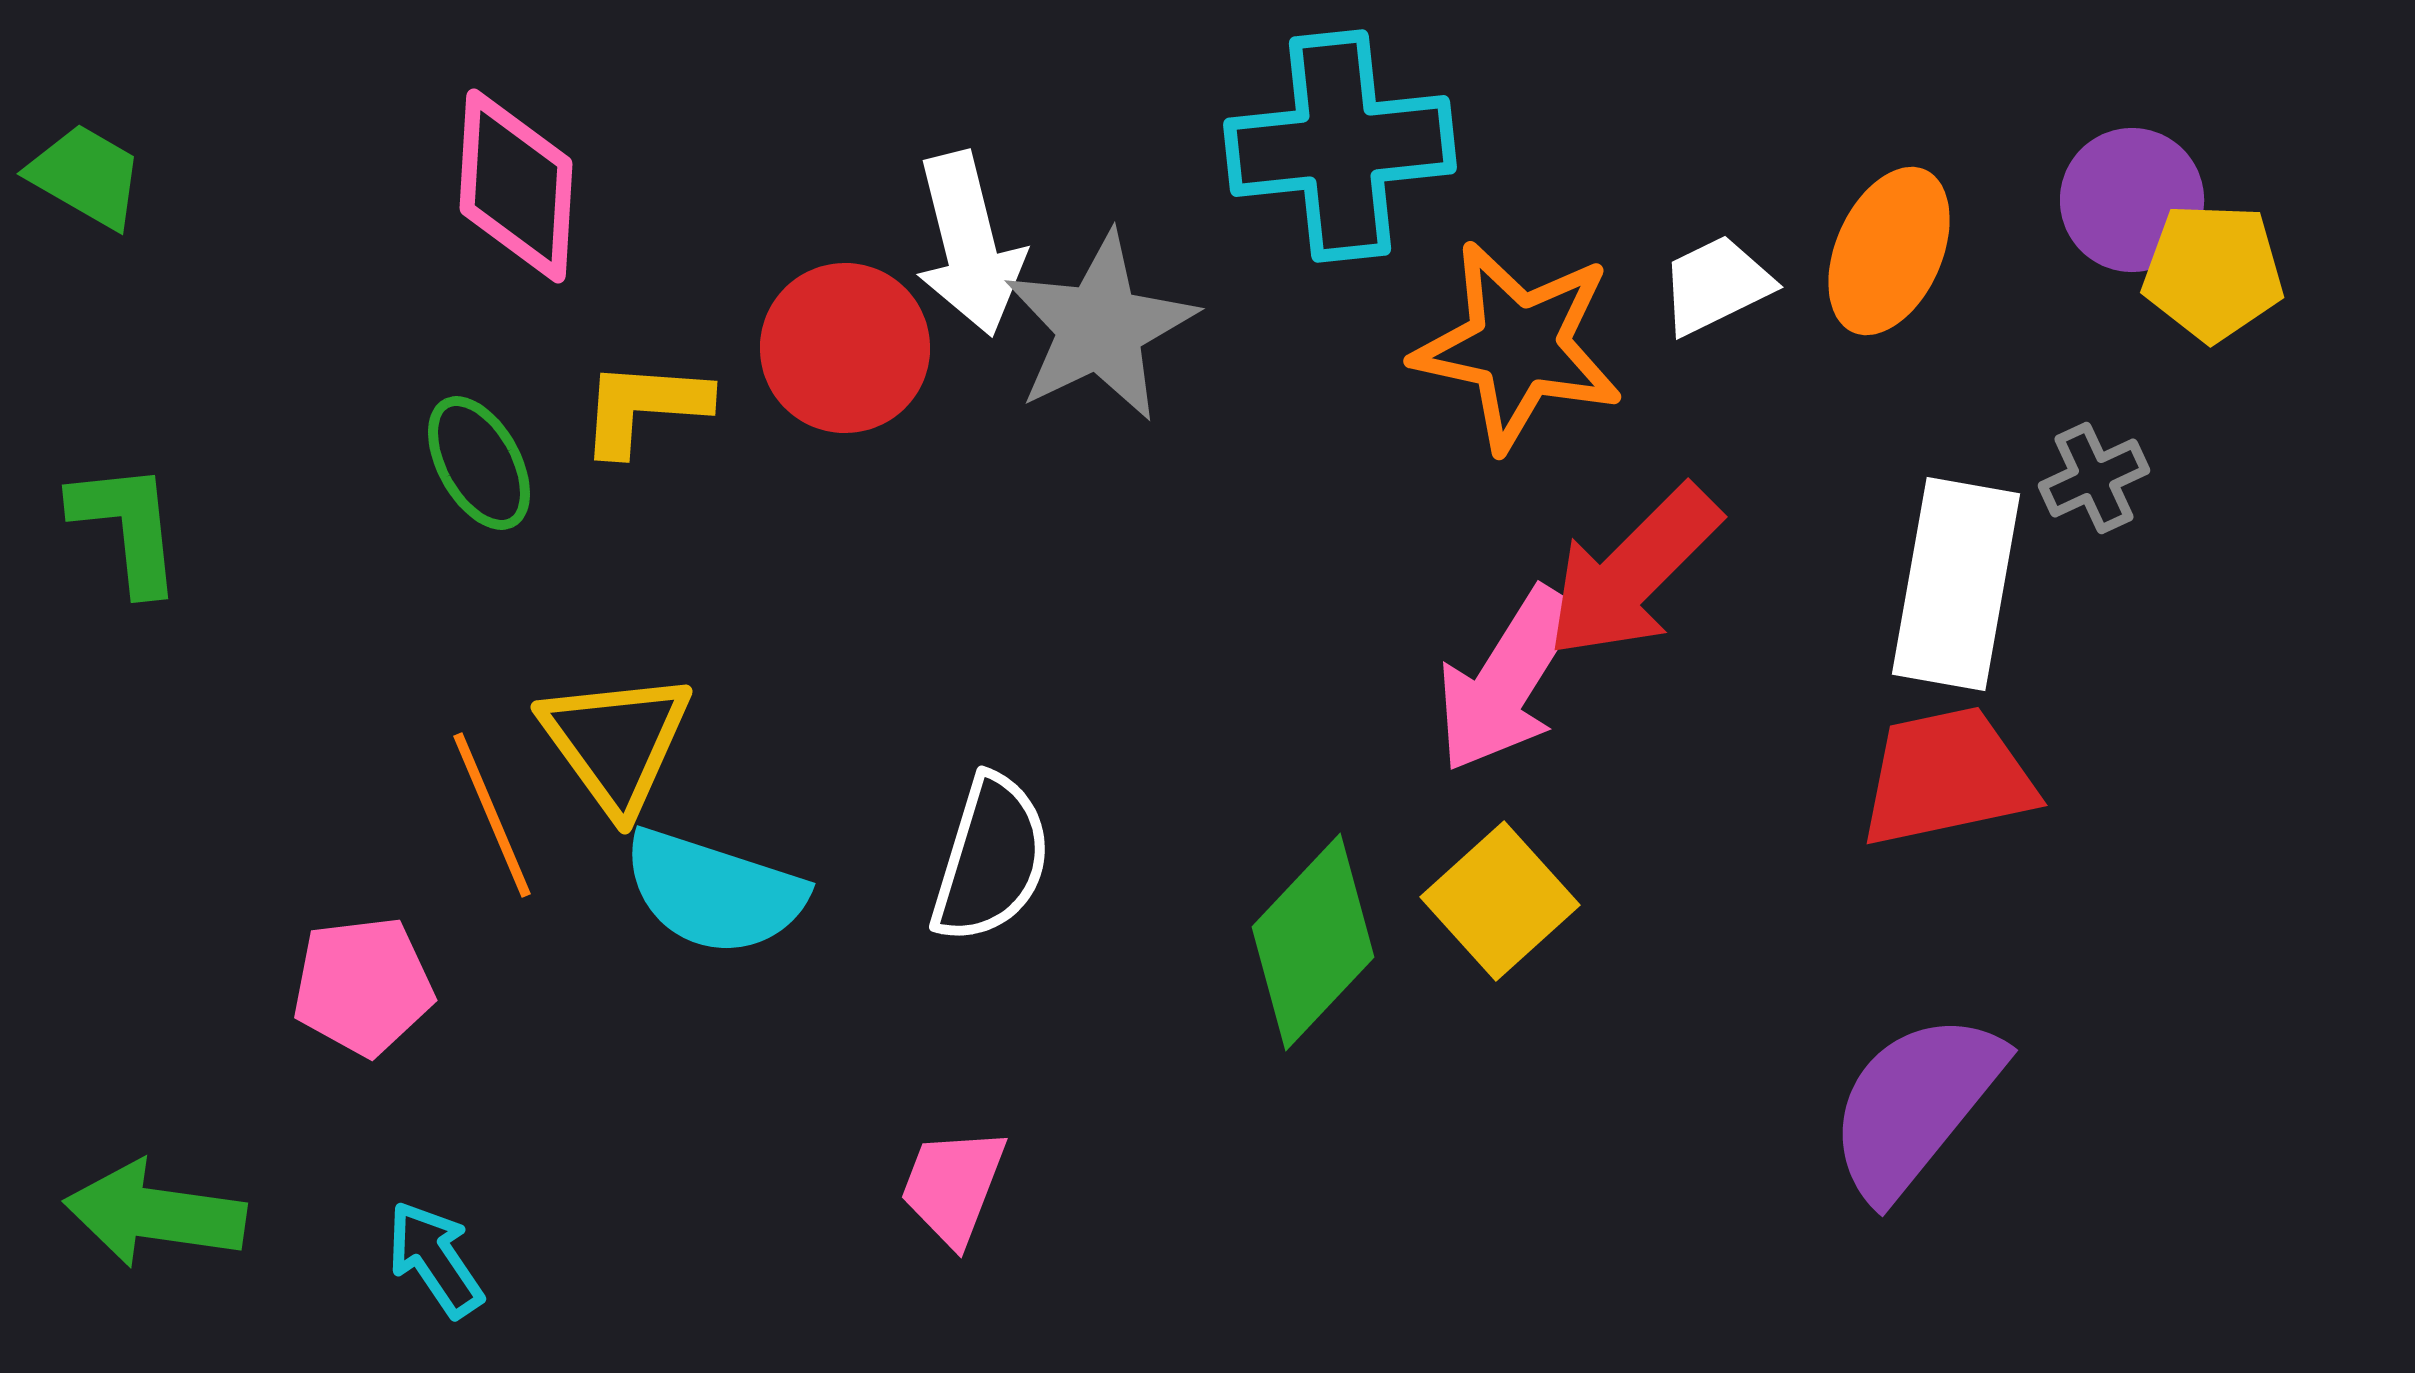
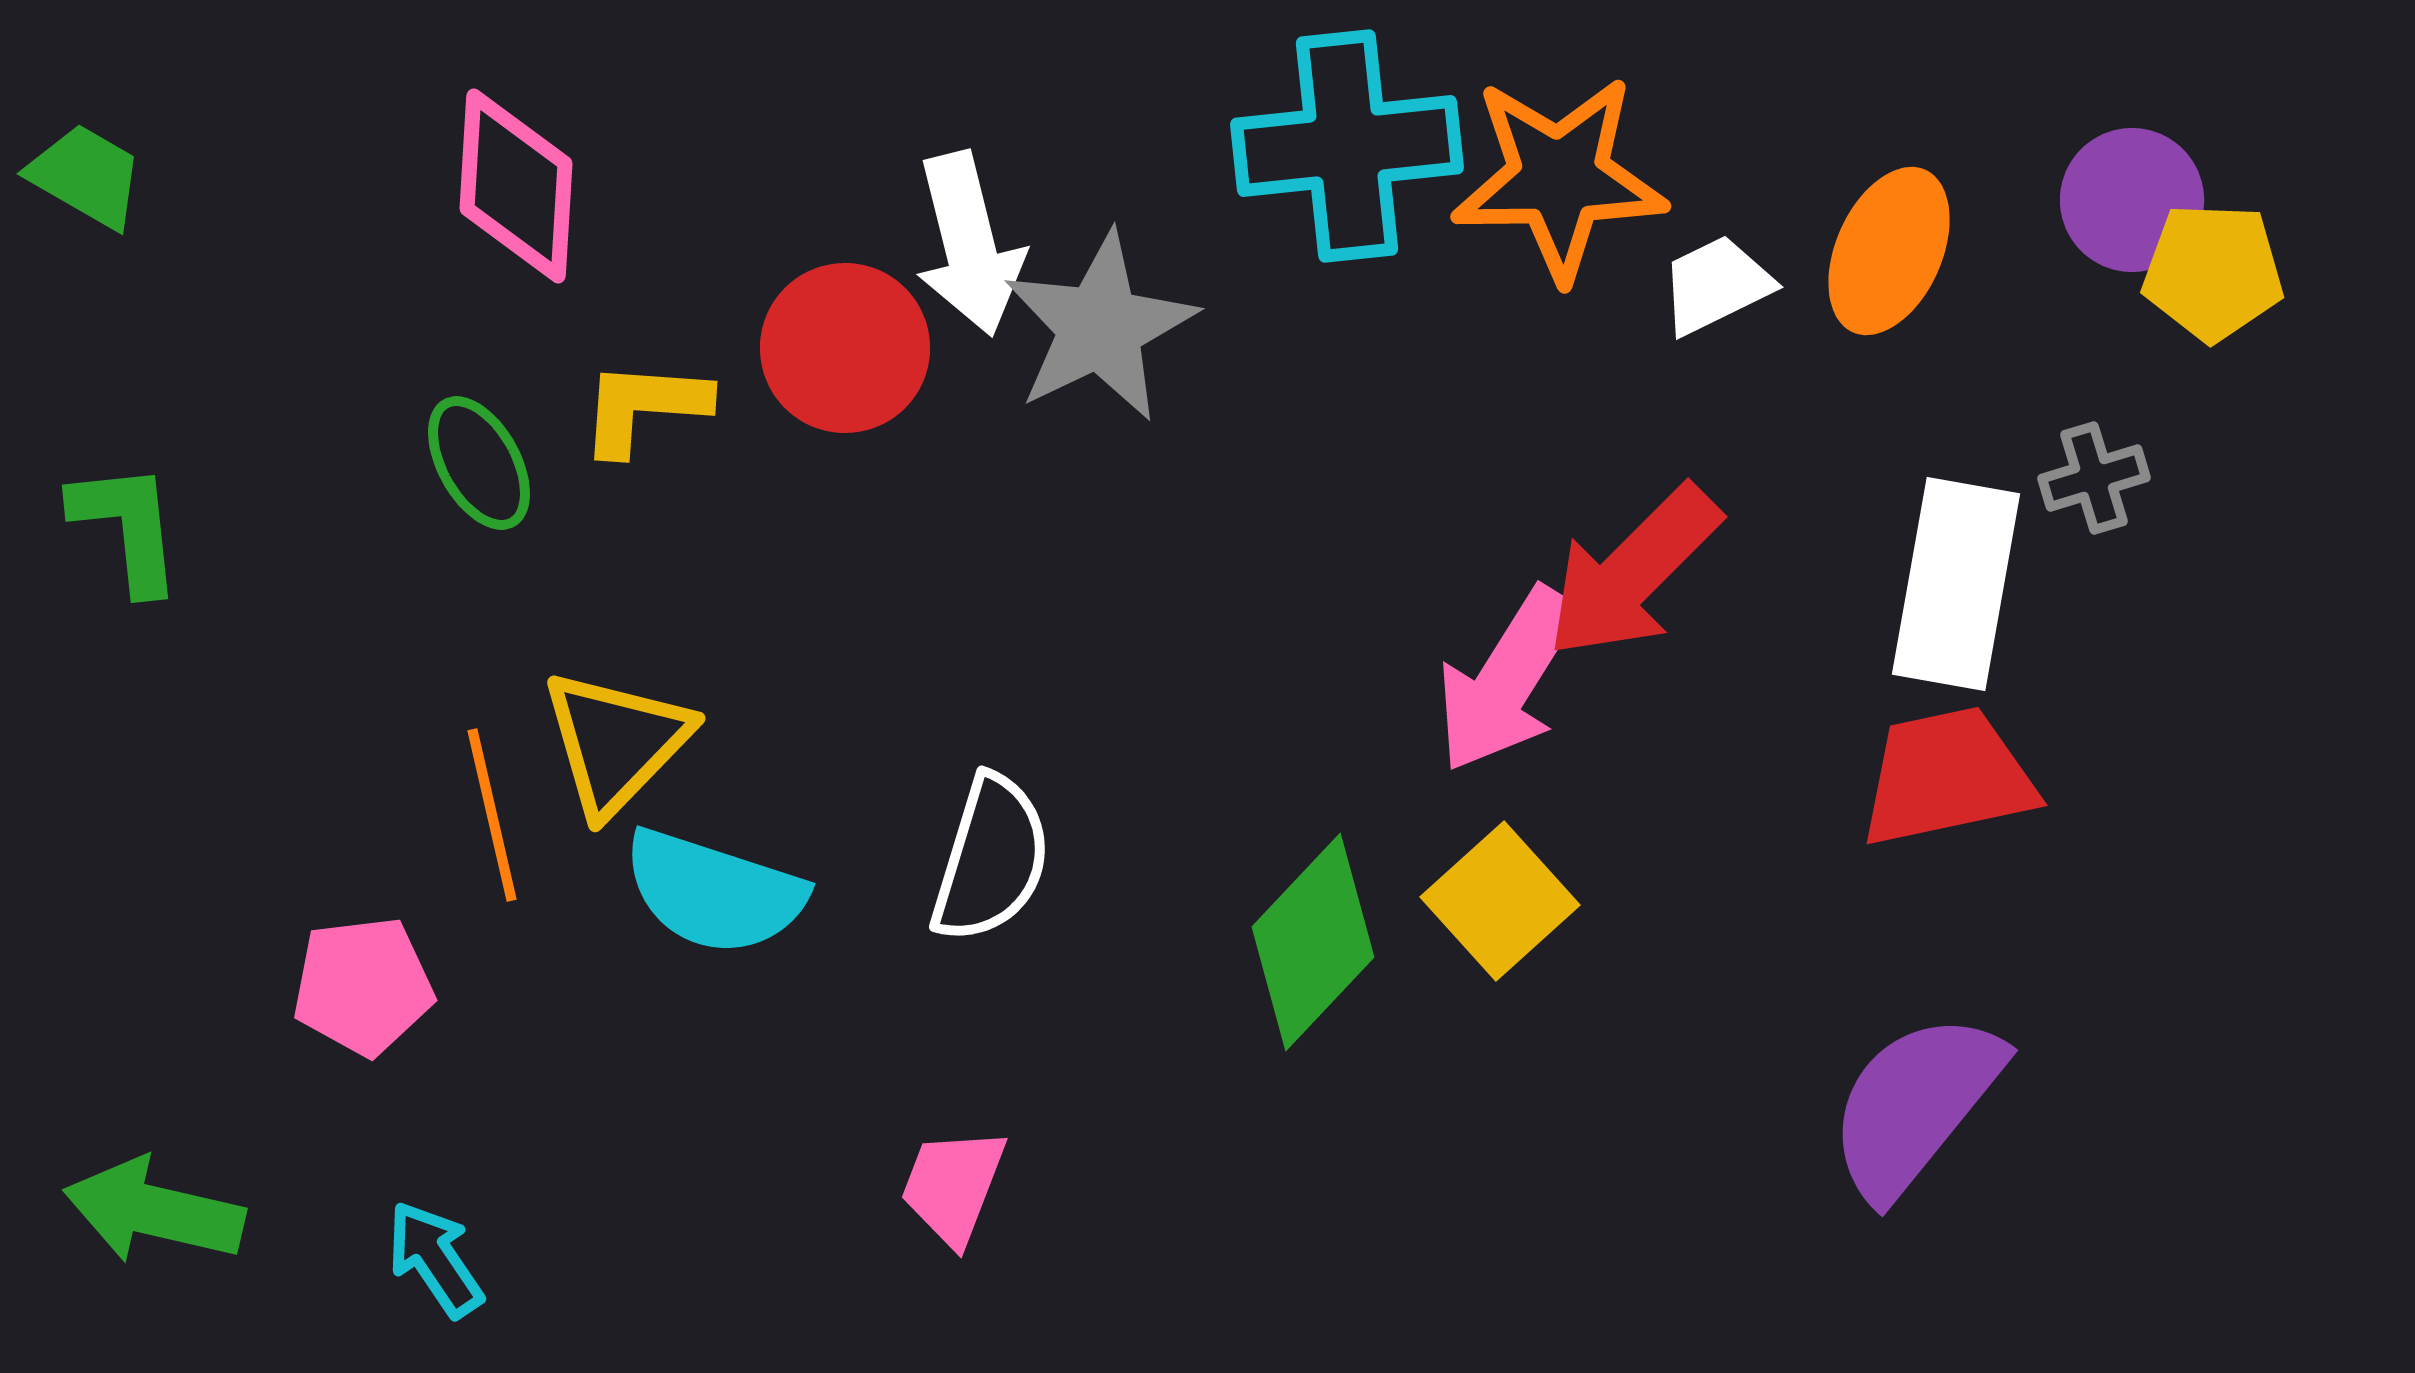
cyan cross: moved 7 px right
orange star: moved 41 px right, 168 px up; rotated 13 degrees counterclockwise
gray cross: rotated 8 degrees clockwise
yellow triangle: rotated 20 degrees clockwise
orange line: rotated 10 degrees clockwise
green arrow: moved 1 px left, 3 px up; rotated 5 degrees clockwise
